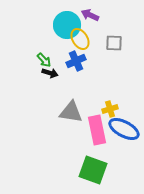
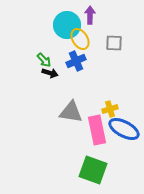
purple arrow: rotated 66 degrees clockwise
